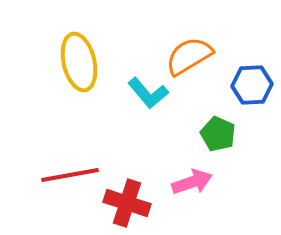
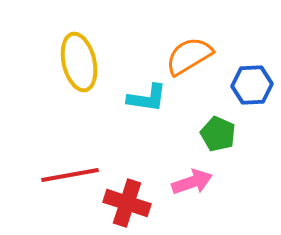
cyan L-shape: moved 1 px left, 5 px down; rotated 42 degrees counterclockwise
